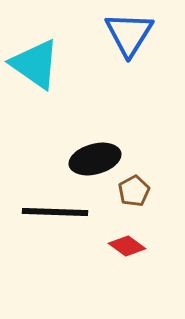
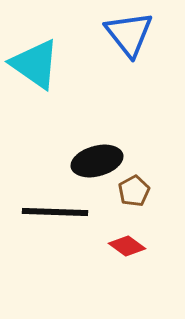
blue triangle: rotated 10 degrees counterclockwise
black ellipse: moved 2 px right, 2 px down
